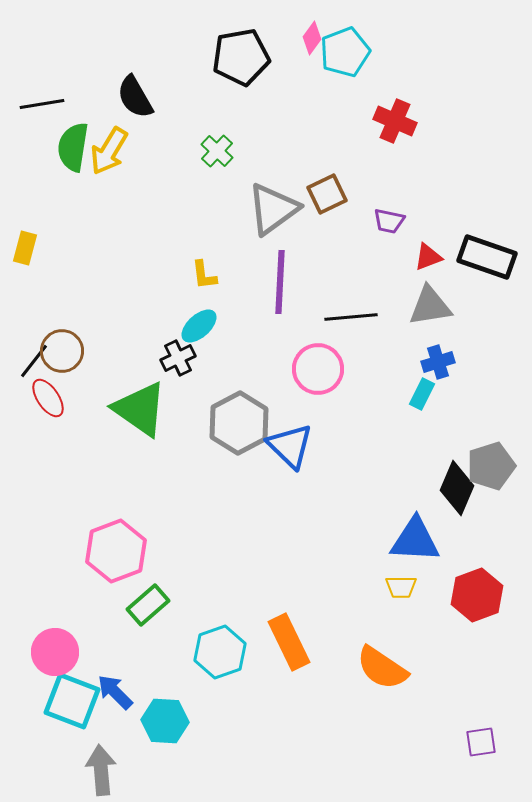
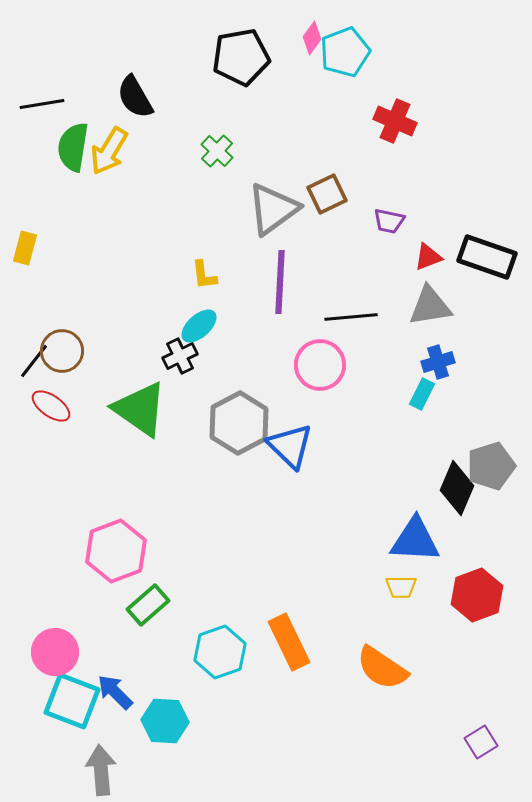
black cross at (178, 358): moved 2 px right, 2 px up
pink circle at (318, 369): moved 2 px right, 4 px up
red ellipse at (48, 398): moved 3 px right, 8 px down; rotated 21 degrees counterclockwise
purple square at (481, 742): rotated 24 degrees counterclockwise
